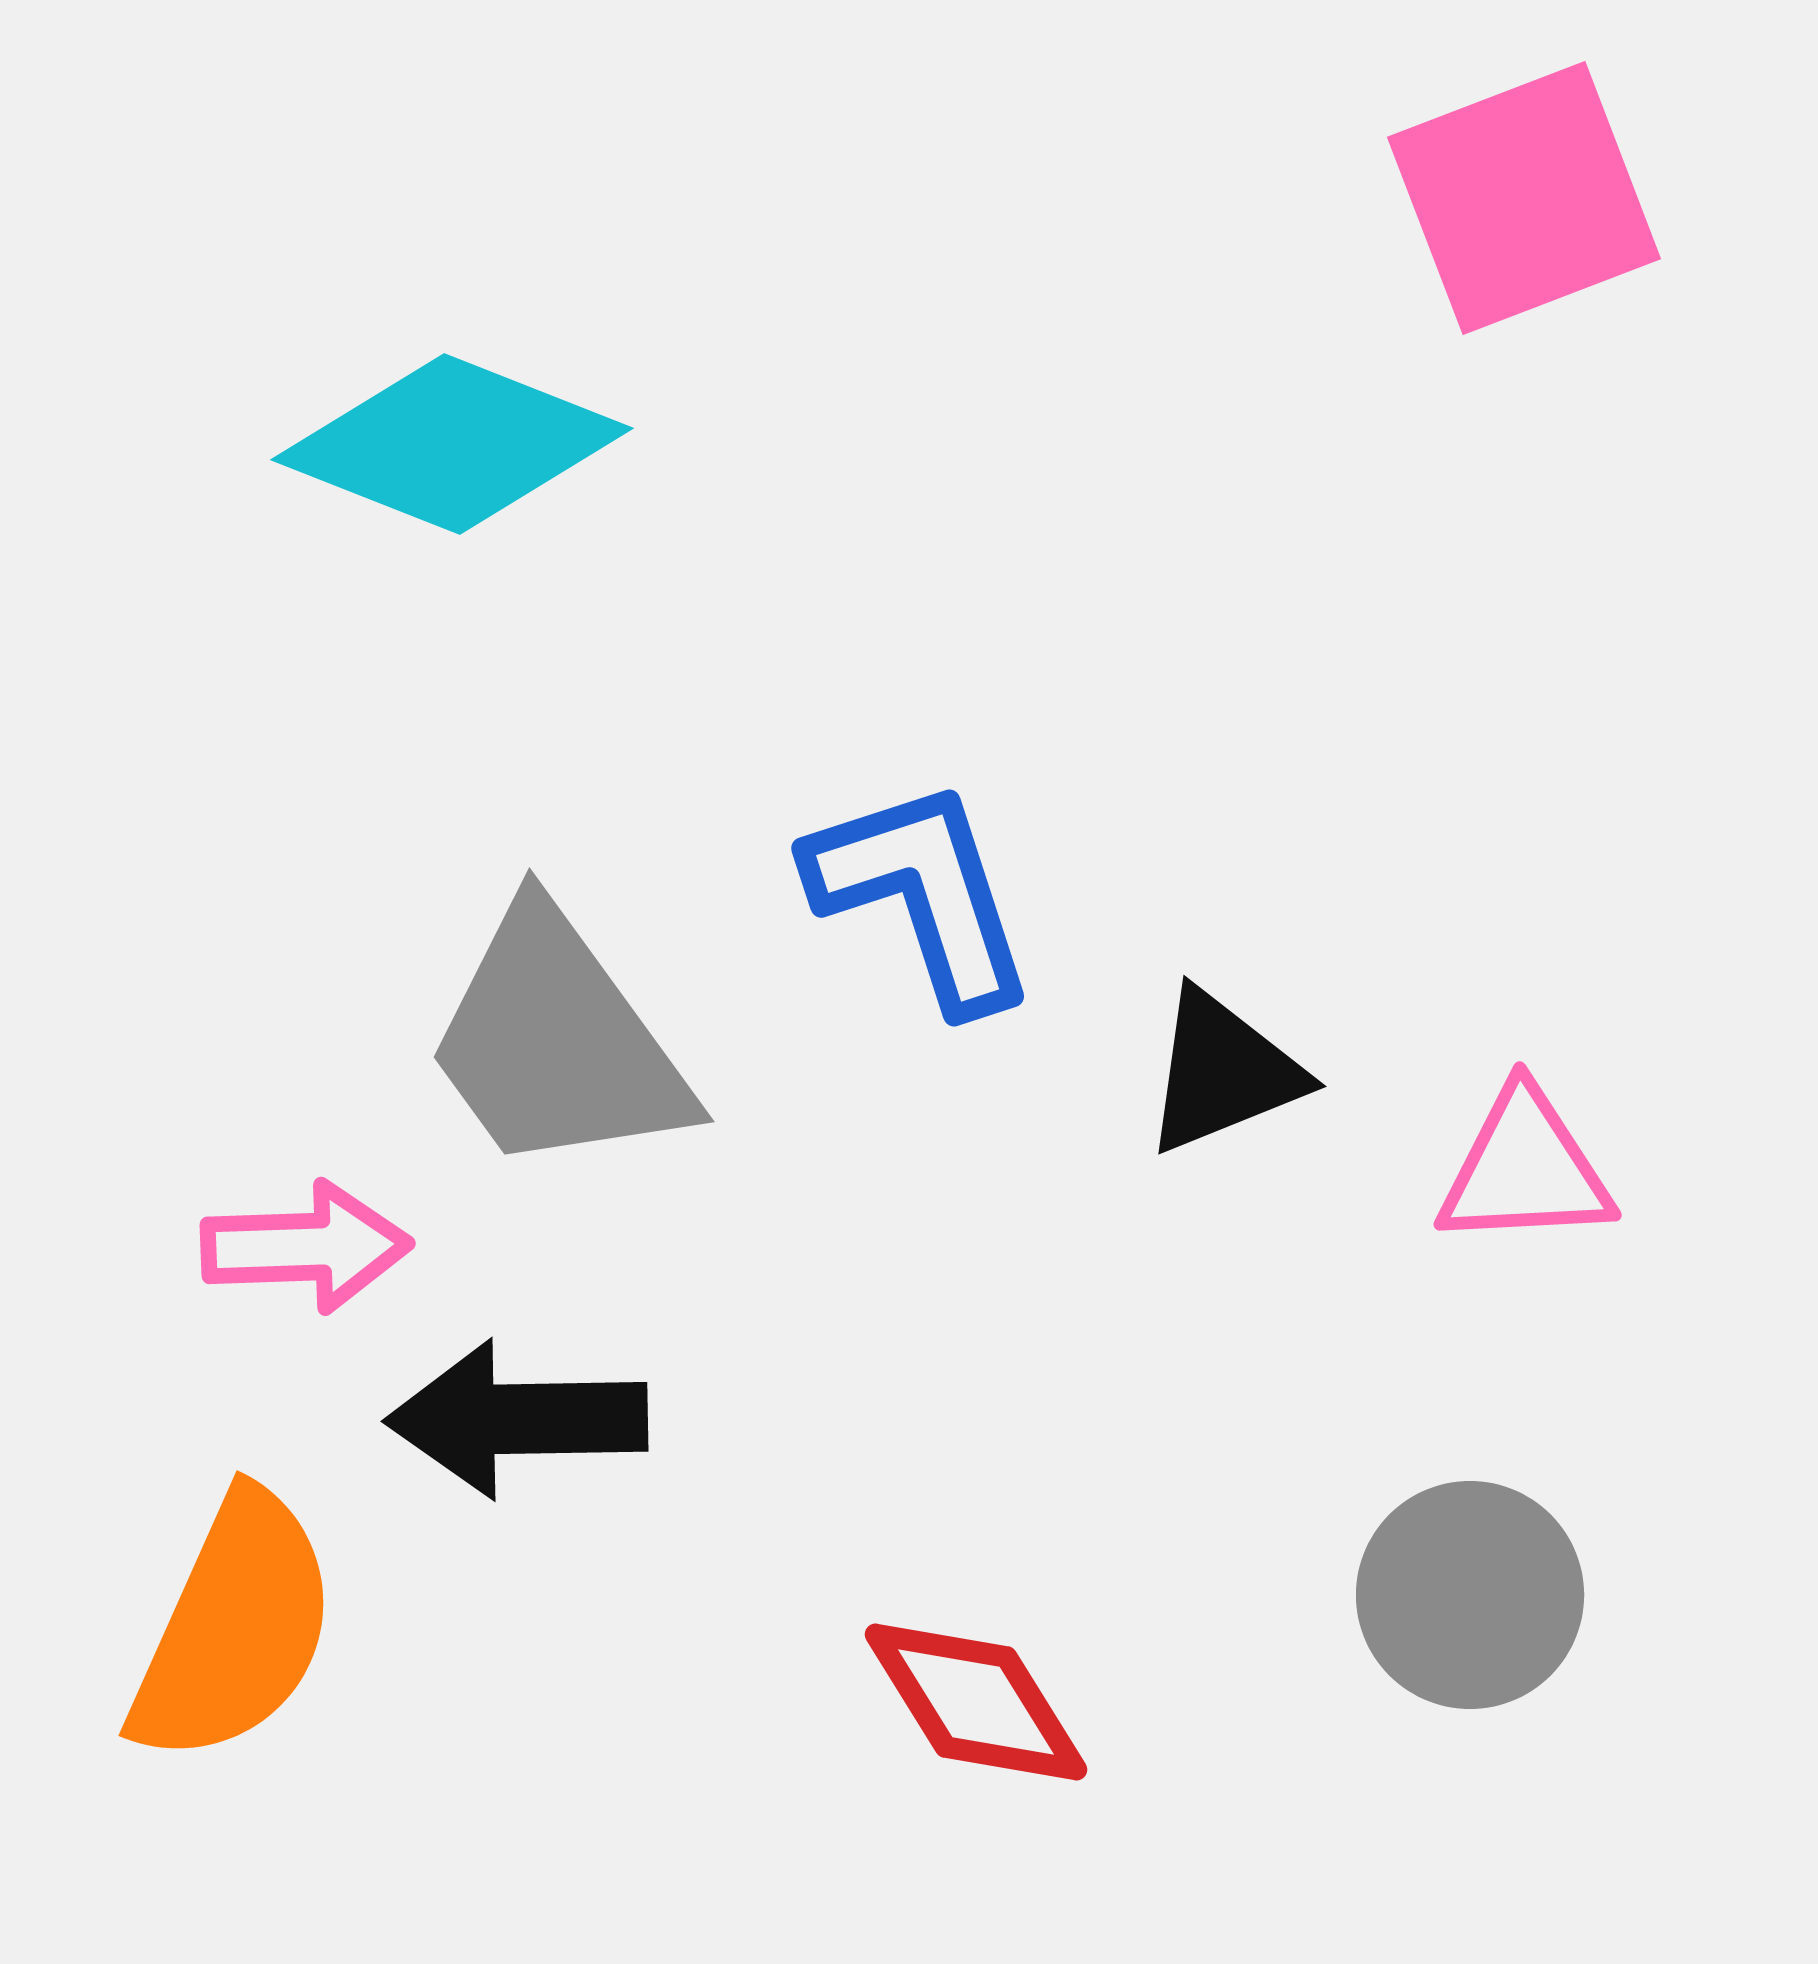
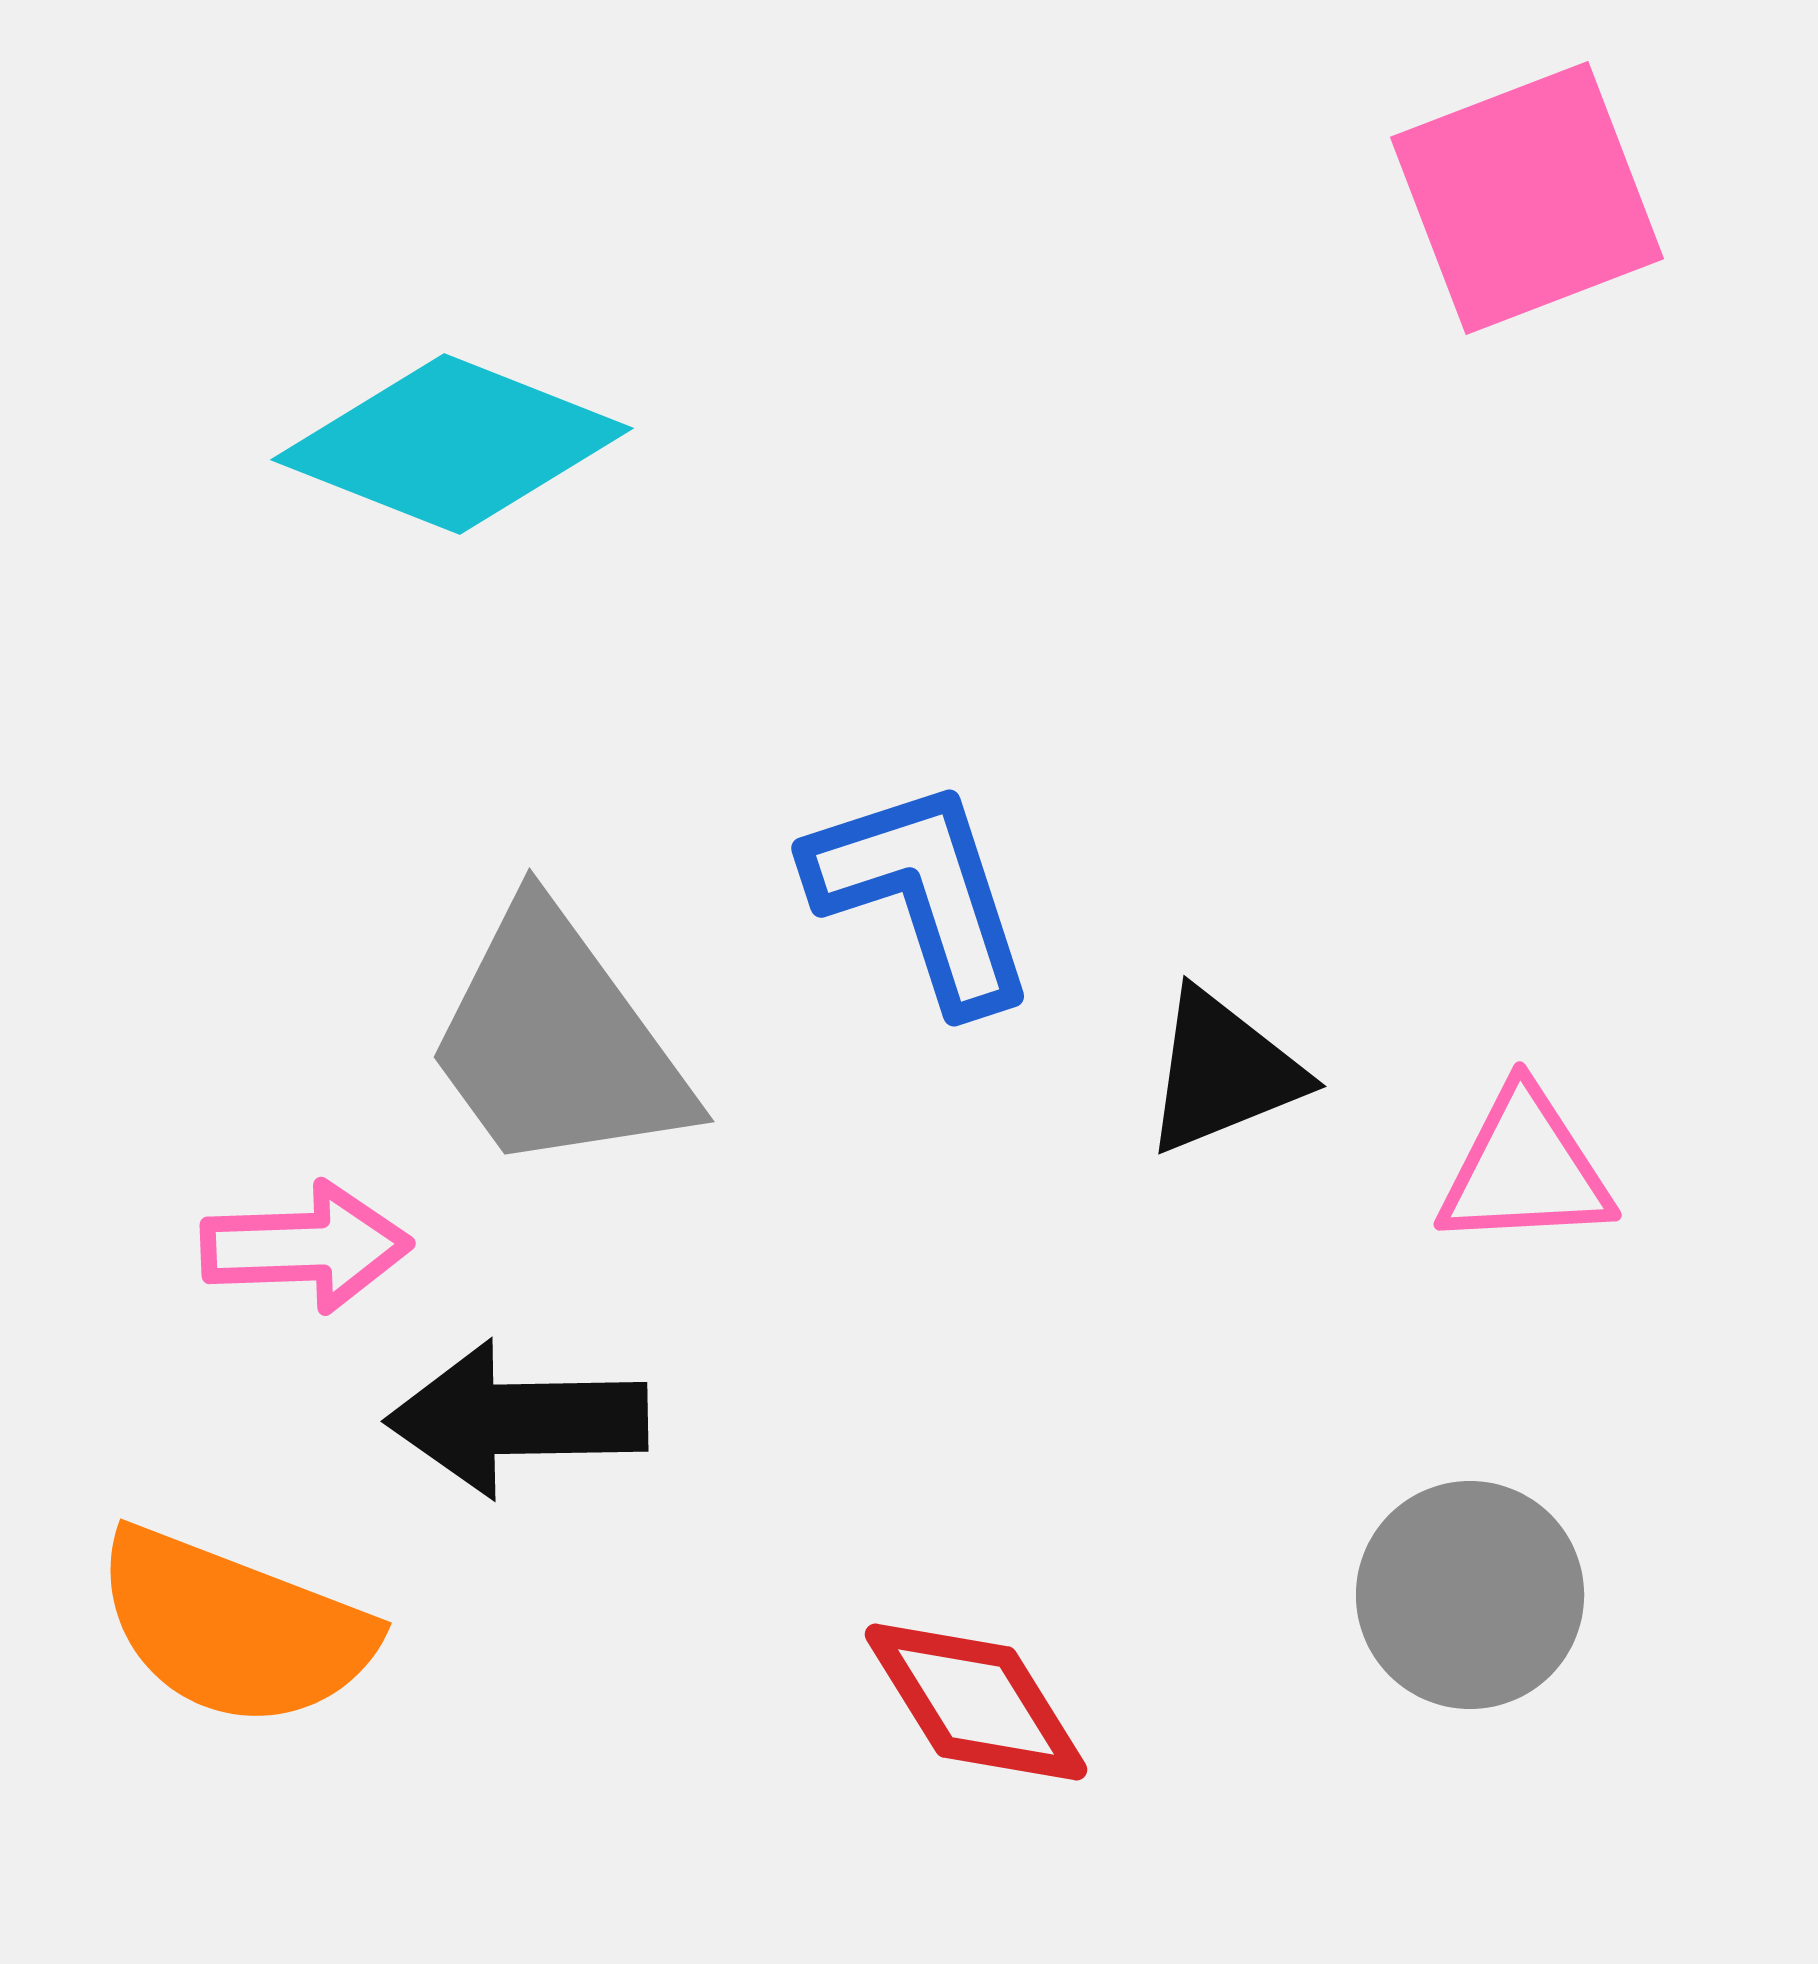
pink square: moved 3 px right
orange semicircle: rotated 87 degrees clockwise
